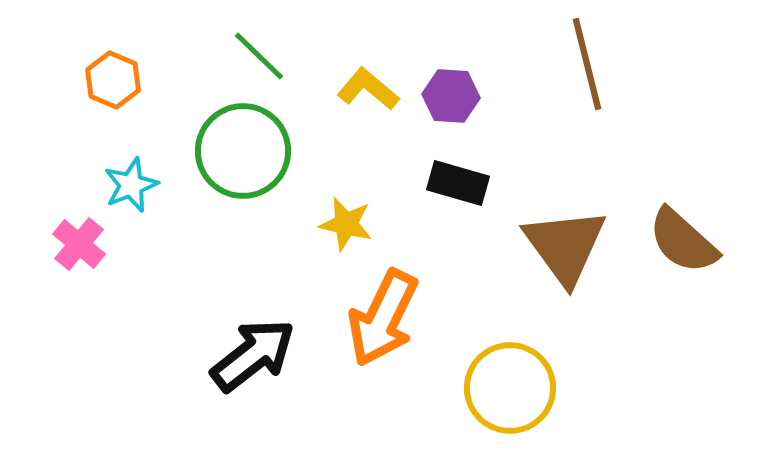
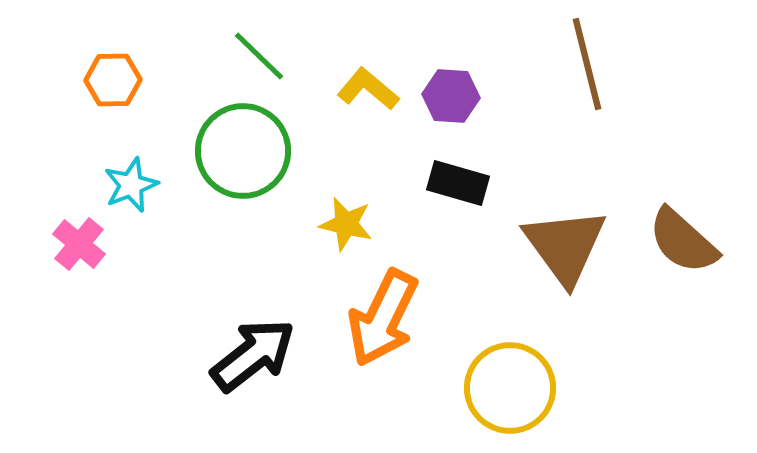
orange hexagon: rotated 24 degrees counterclockwise
